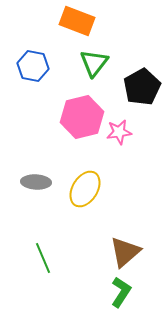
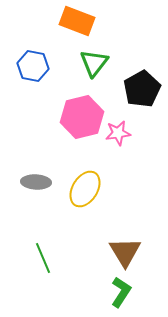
black pentagon: moved 2 px down
pink star: moved 1 px left, 1 px down
brown triangle: rotated 20 degrees counterclockwise
